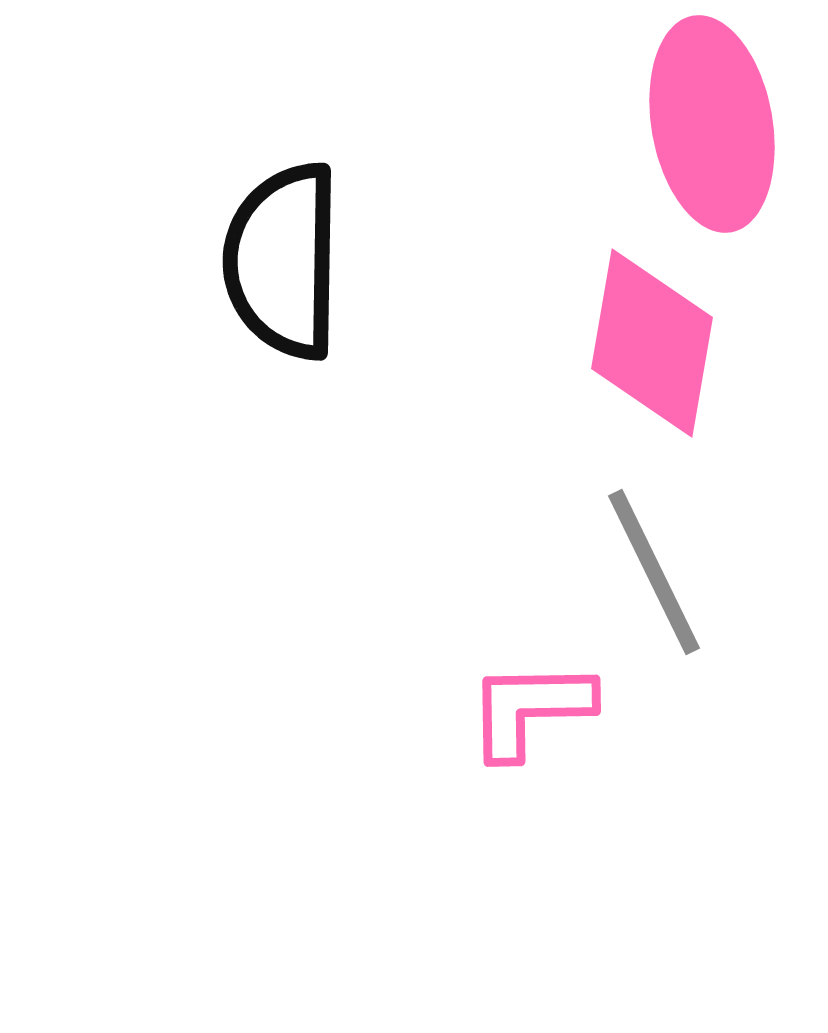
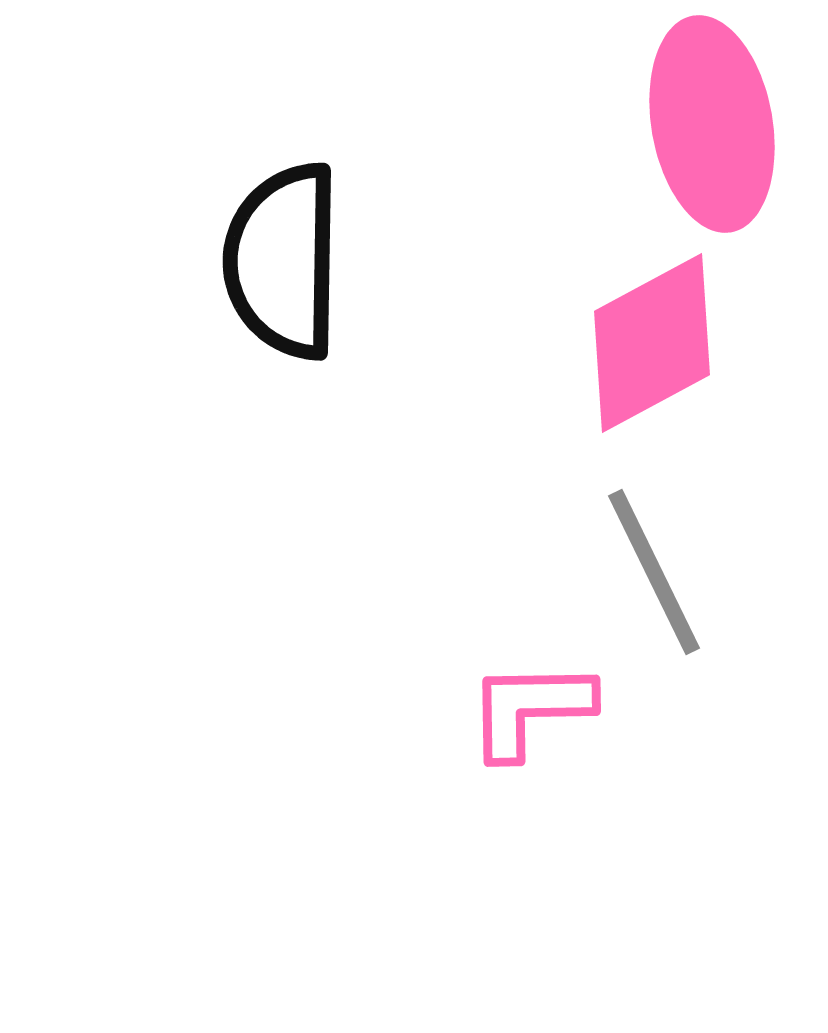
pink diamond: rotated 52 degrees clockwise
